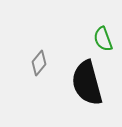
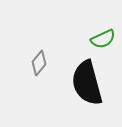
green semicircle: rotated 95 degrees counterclockwise
